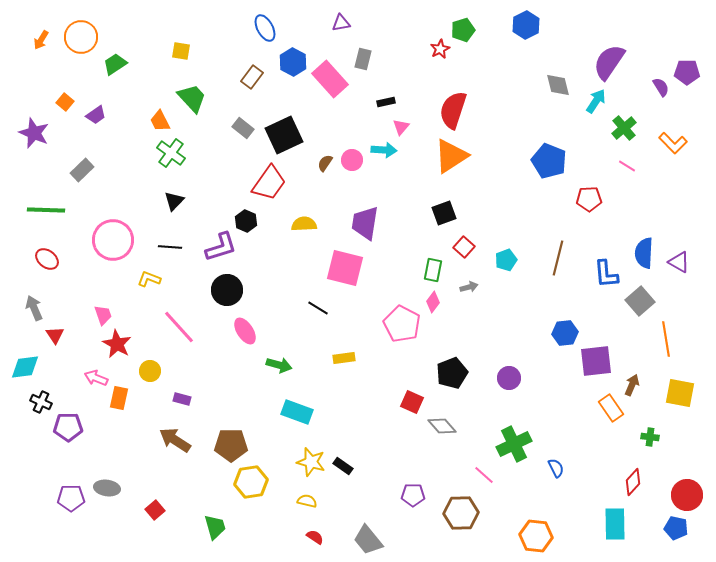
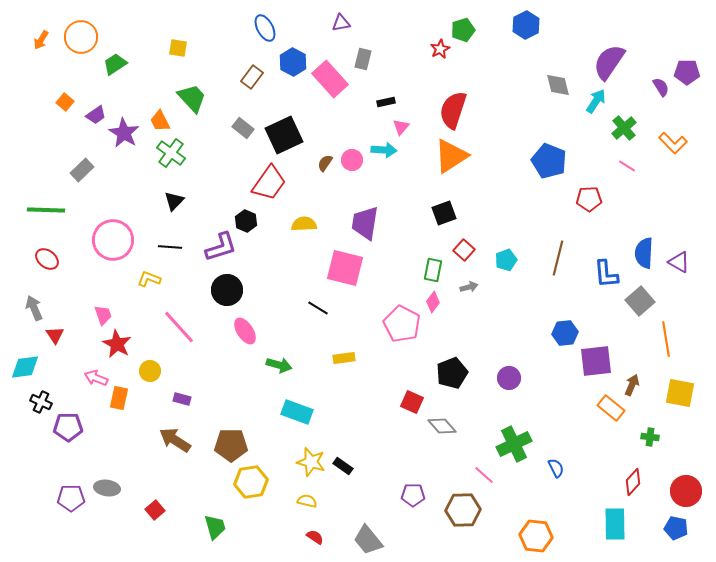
yellow square at (181, 51): moved 3 px left, 3 px up
purple star at (34, 133): moved 90 px right; rotated 8 degrees clockwise
red square at (464, 247): moved 3 px down
orange rectangle at (611, 408): rotated 16 degrees counterclockwise
red circle at (687, 495): moved 1 px left, 4 px up
brown hexagon at (461, 513): moved 2 px right, 3 px up
